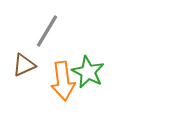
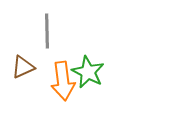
gray line: rotated 32 degrees counterclockwise
brown triangle: moved 1 px left, 2 px down
